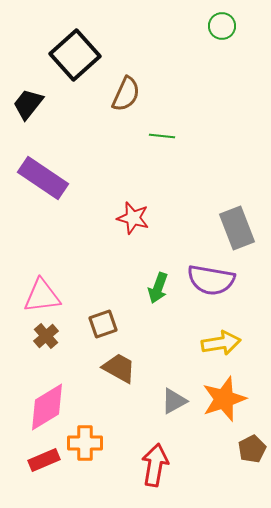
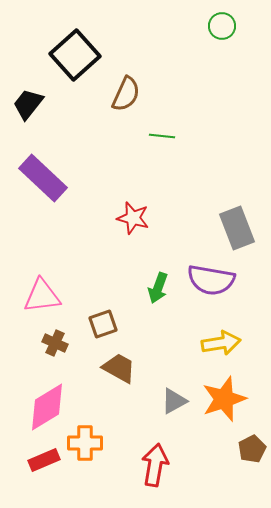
purple rectangle: rotated 9 degrees clockwise
brown cross: moved 9 px right, 7 px down; rotated 25 degrees counterclockwise
